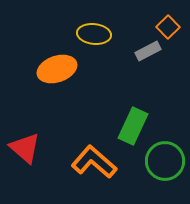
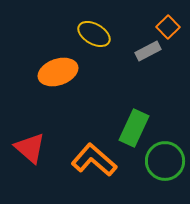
yellow ellipse: rotated 24 degrees clockwise
orange ellipse: moved 1 px right, 3 px down
green rectangle: moved 1 px right, 2 px down
red triangle: moved 5 px right
orange L-shape: moved 2 px up
